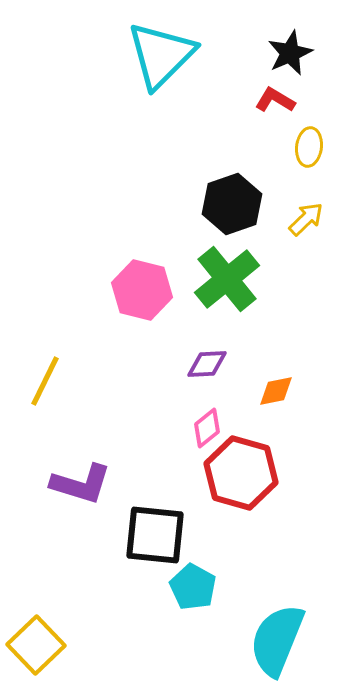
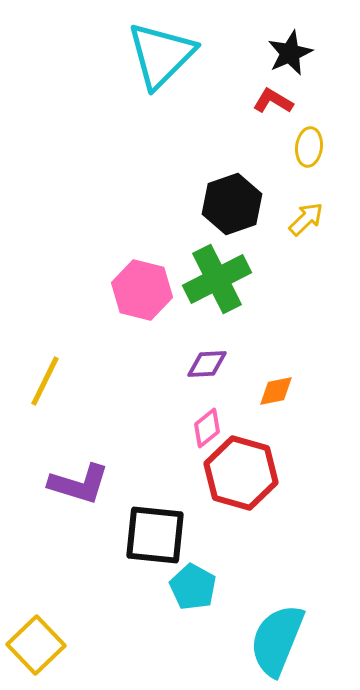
red L-shape: moved 2 px left, 1 px down
green cross: moved 10 px left; rotated 12 degrees clockwise
purple L-shape: moved 2 px left
